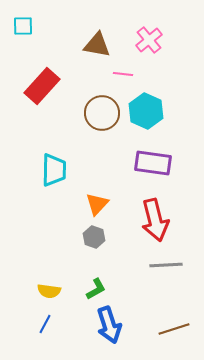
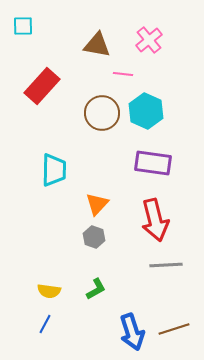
blue arrow: moved 23 px right, 7 px down
